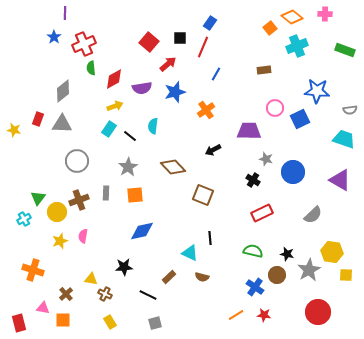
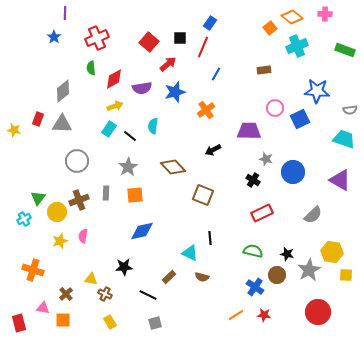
red cross at (84, 44): moved 13 px right, 6 px up
